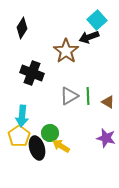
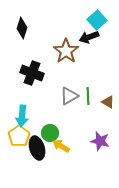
black diamond: rotated 15 degrees counterclockwise
purple star: moved 6 px left, 3 px down
